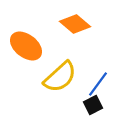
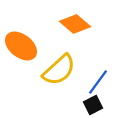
orange ellipse: moved 5 px left
yellow semicircle: moved 1 px left, 7 px up
blue line: moved 2 px up
